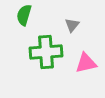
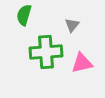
pink triangle: moved 4 px left
